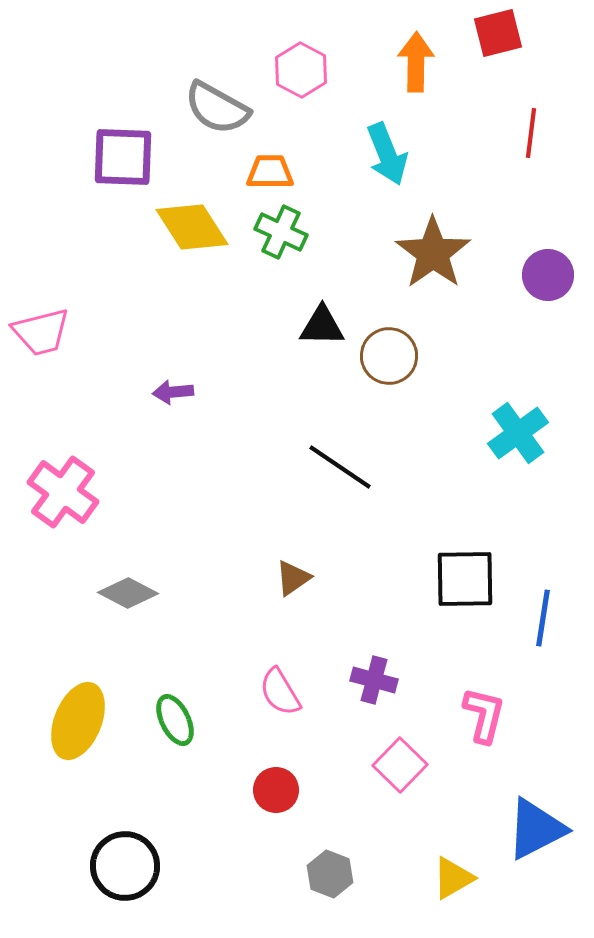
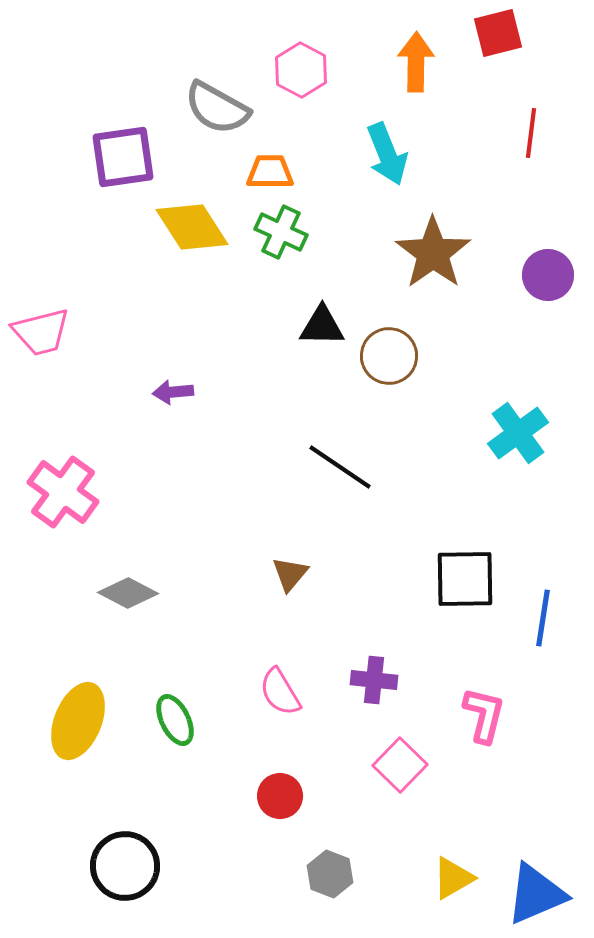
purple square: rotated 10 degrees counterclockwise
brown triangle: moved 3 px left, 4 px up; rotated 15 degrees counterclockwise
purple cross: rotated 9 degrees counterclockwise
red circle: moved 4 px right, 6 px down
blue triangle: moved 65 px down; rotated 4 degrees clockwise
